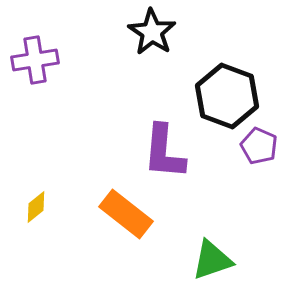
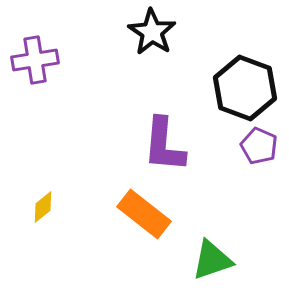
black hexagon: moved 18 px right, 8 px up
purple L-shape: moved 7 px up
yellow diamond: moved 7 px right
orange rectangle: moved 18 px right
